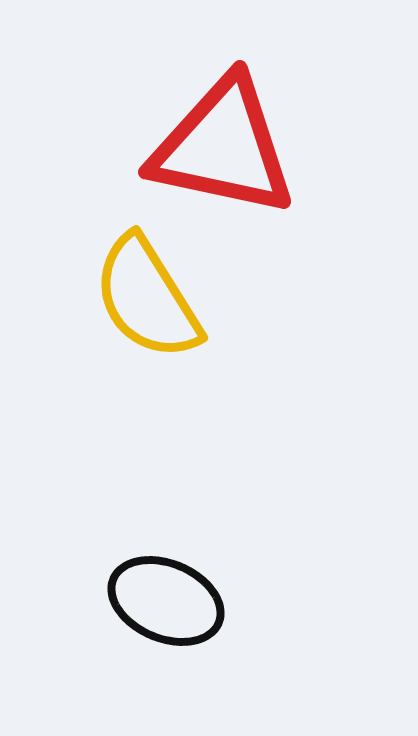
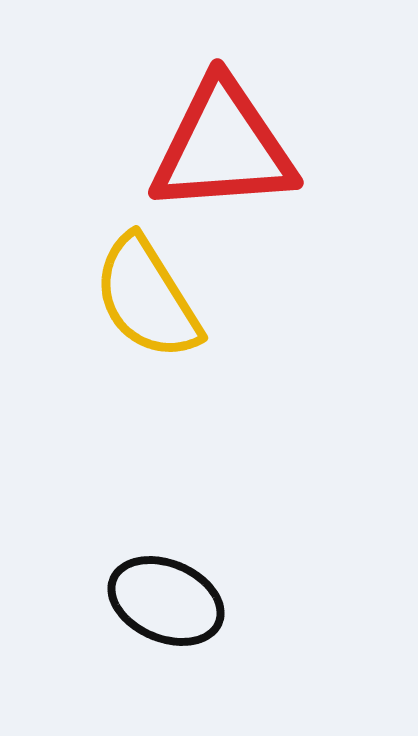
red triangle: rotated 16 degrees counterclockwise
